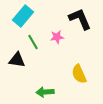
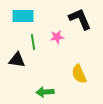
cyan rectangle: rotated 50 degrees clockwise
green line: rotated 21 degrees clockwise
